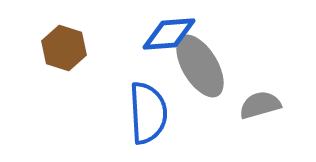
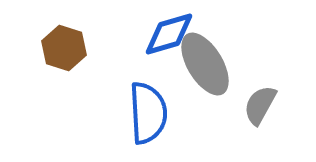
blue diamond: rotated 12 degrees counterclockwise
gray ellipse: moved 5 px right, 2 px up
gray semicircle: rotated 45 degrees counterclockwise
